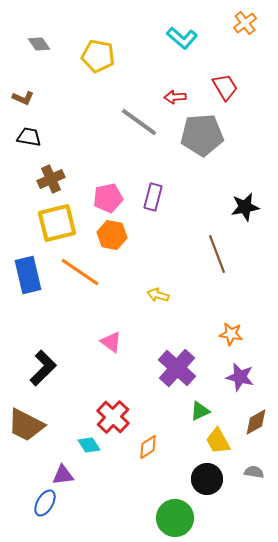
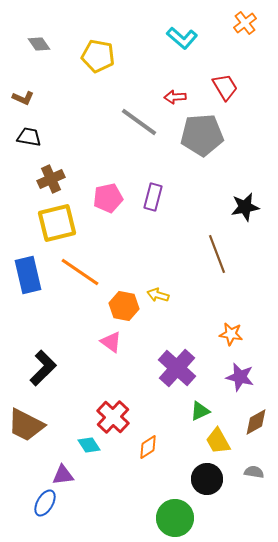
orange hexagon: moved 12 px right, 71 px down
